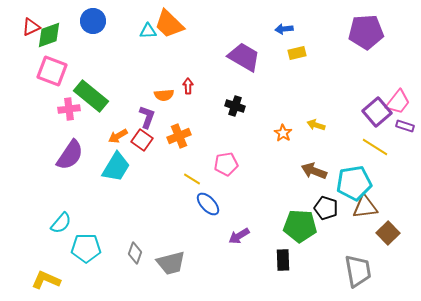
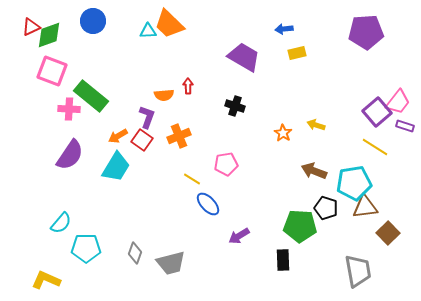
pink cross at (69, 109): rotated 10 degrees clockwise
